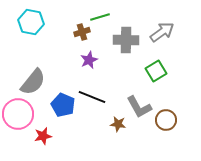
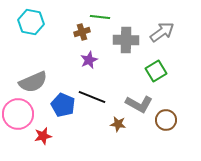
green line: rotated 24 degrees clockwise
gray semicircle: rotated 28 degrees clockwise
gray L-shape: moved 3 px up; rotated 32 degrees counterclockwise
